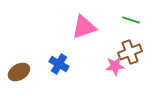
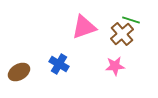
brown cross: moved 8 px left, 18 px up; rotated 20 degrees counterclockwise
